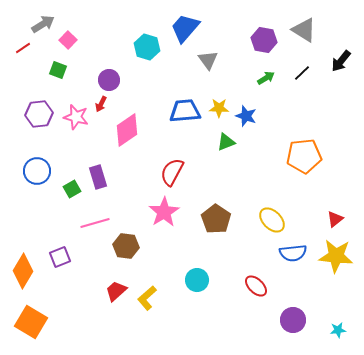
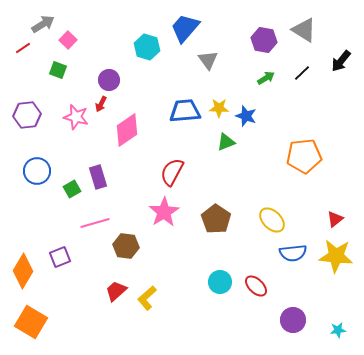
purple hexagon at (39, 114): moved 12 px left, 1 px down
cyan circle at (197, 280): moved 23 px right, 2 px down
